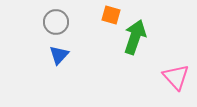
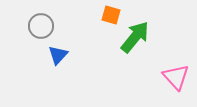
gray circle: moved 15 px left, 4 px down
green arrow: rotated 20 degrees clockwise
blue triangle: moved 1 px left
